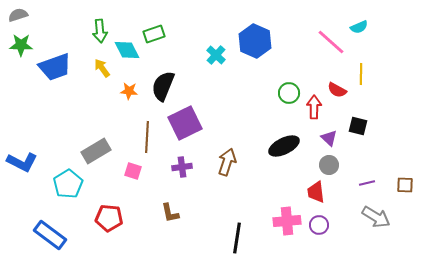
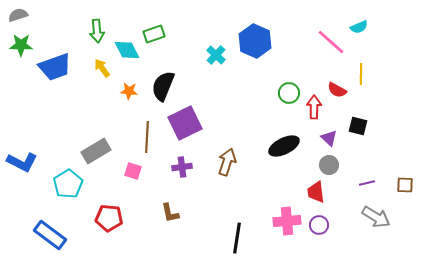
green arrow: moved 3 px left
